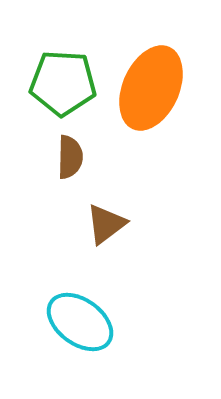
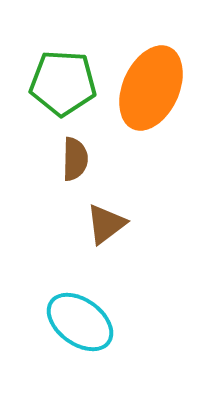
brown semicircle: moved 5 px right, 2 px down
